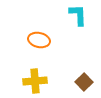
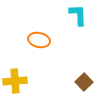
yellow cross: moved 20 px left
